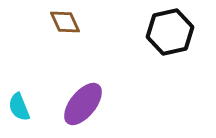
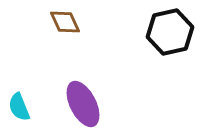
purple ellipse: rotated 66 degrees counterclockwise
